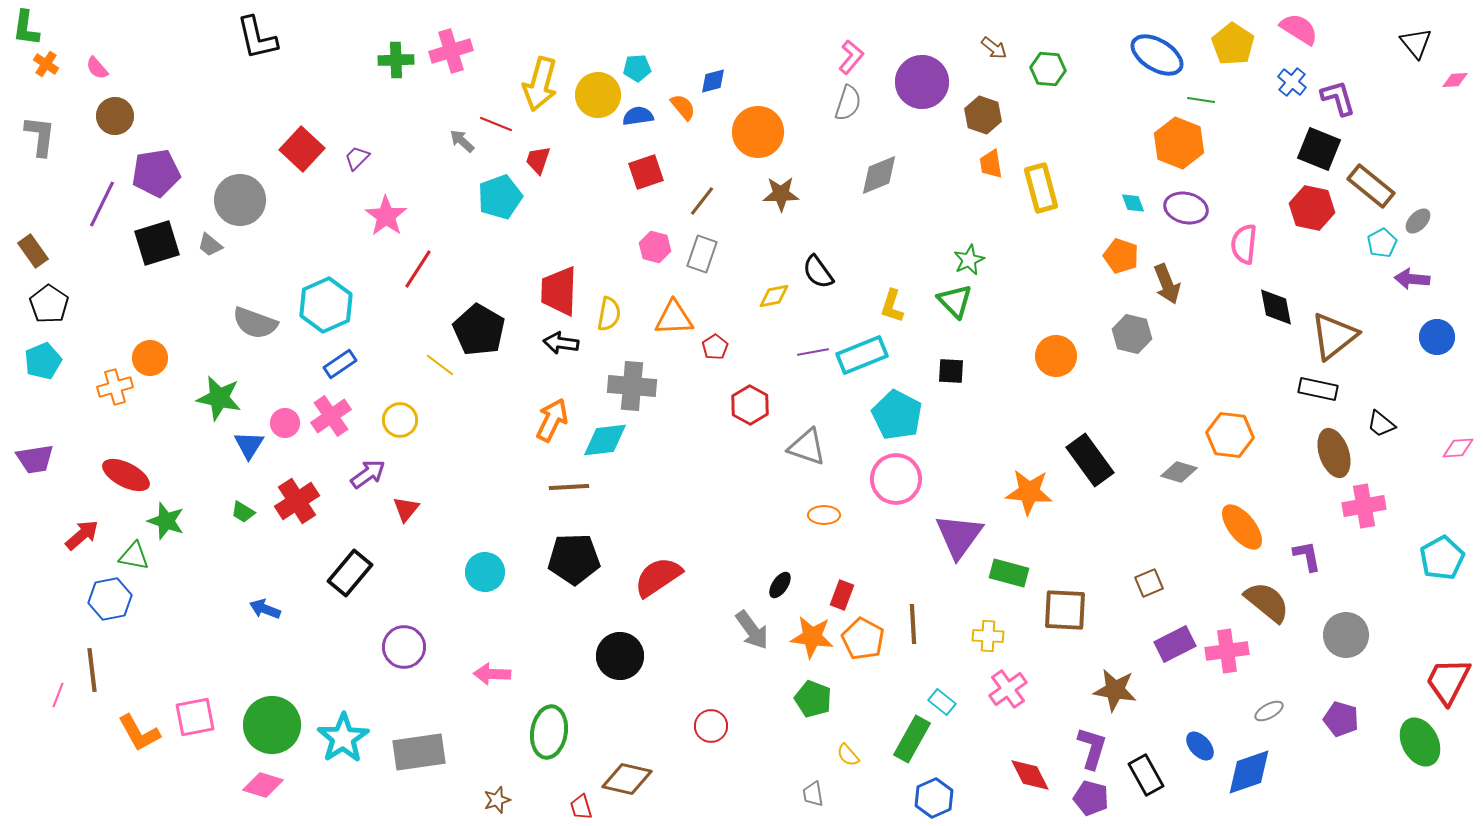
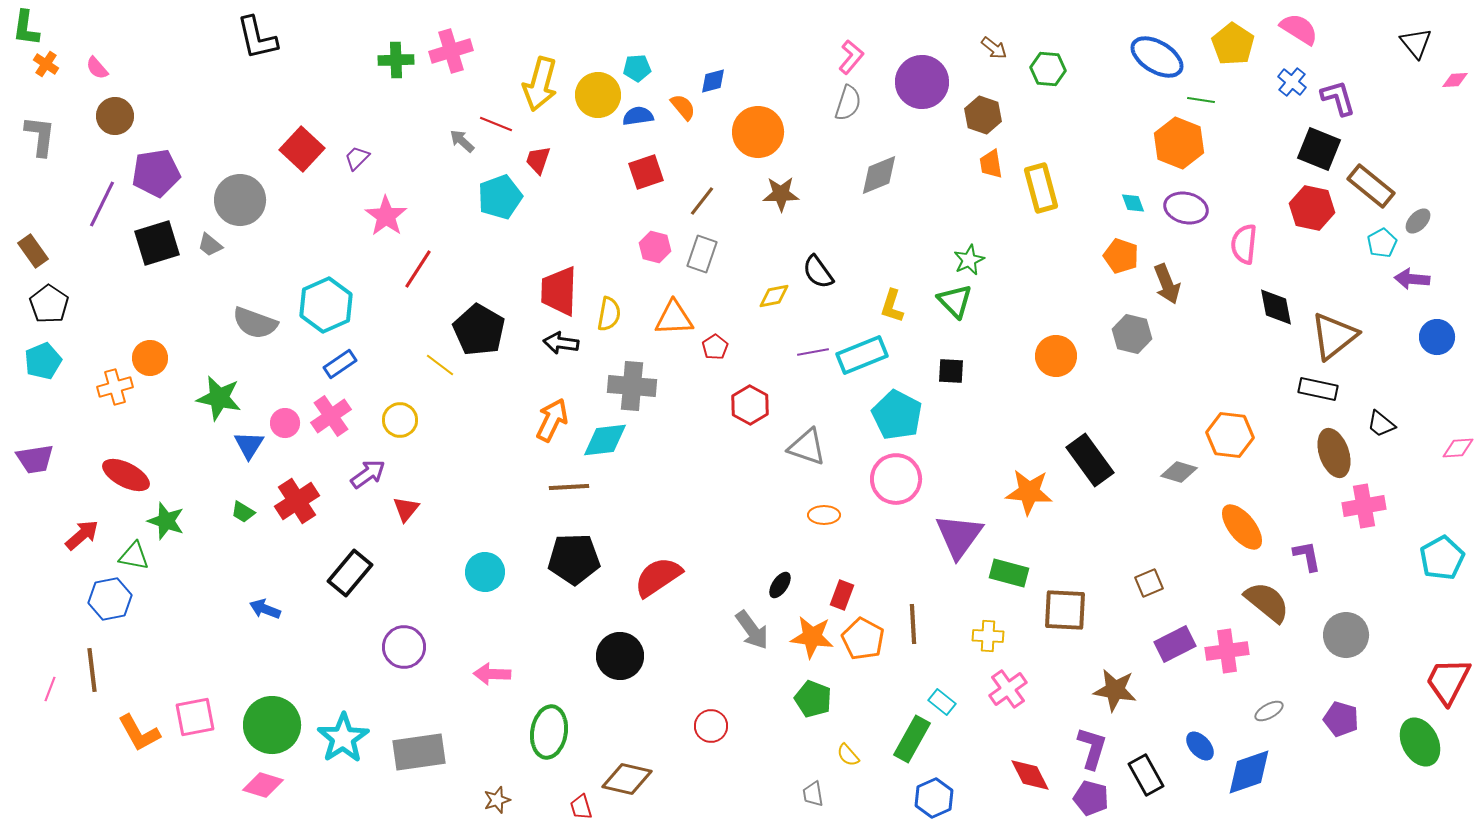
blue ellipse at (1157, 55): moved 2 px down
pink line at (58, 695): moved 8 px left, 6 px up
